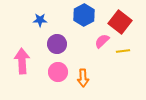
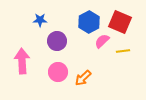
blue hexagon: moved 5 px right, 7 px down
red square: rotated 15 degrees counterclockwise
purple circle: moved 3 px up
orange arrow: rotated 48 degrees clockwise
